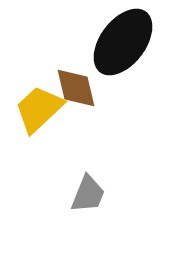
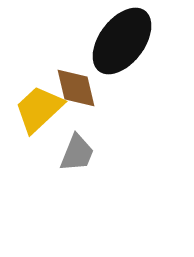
black ellipse: moved 1 px left, 1 px up
gray trapezoid: moved 11 px left, 41 px up
